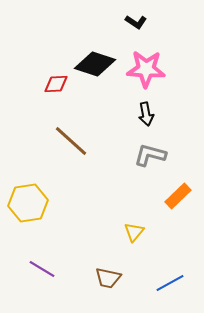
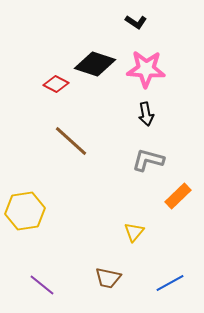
red diamond: rotated 30 degrees clockwise
gray L-shape: moved 2 px left, 5 px down
yellow hexagon: moved 3 px left, 8 px down
purple line: moved 16 px down; rotated 8 degrees clockwise
